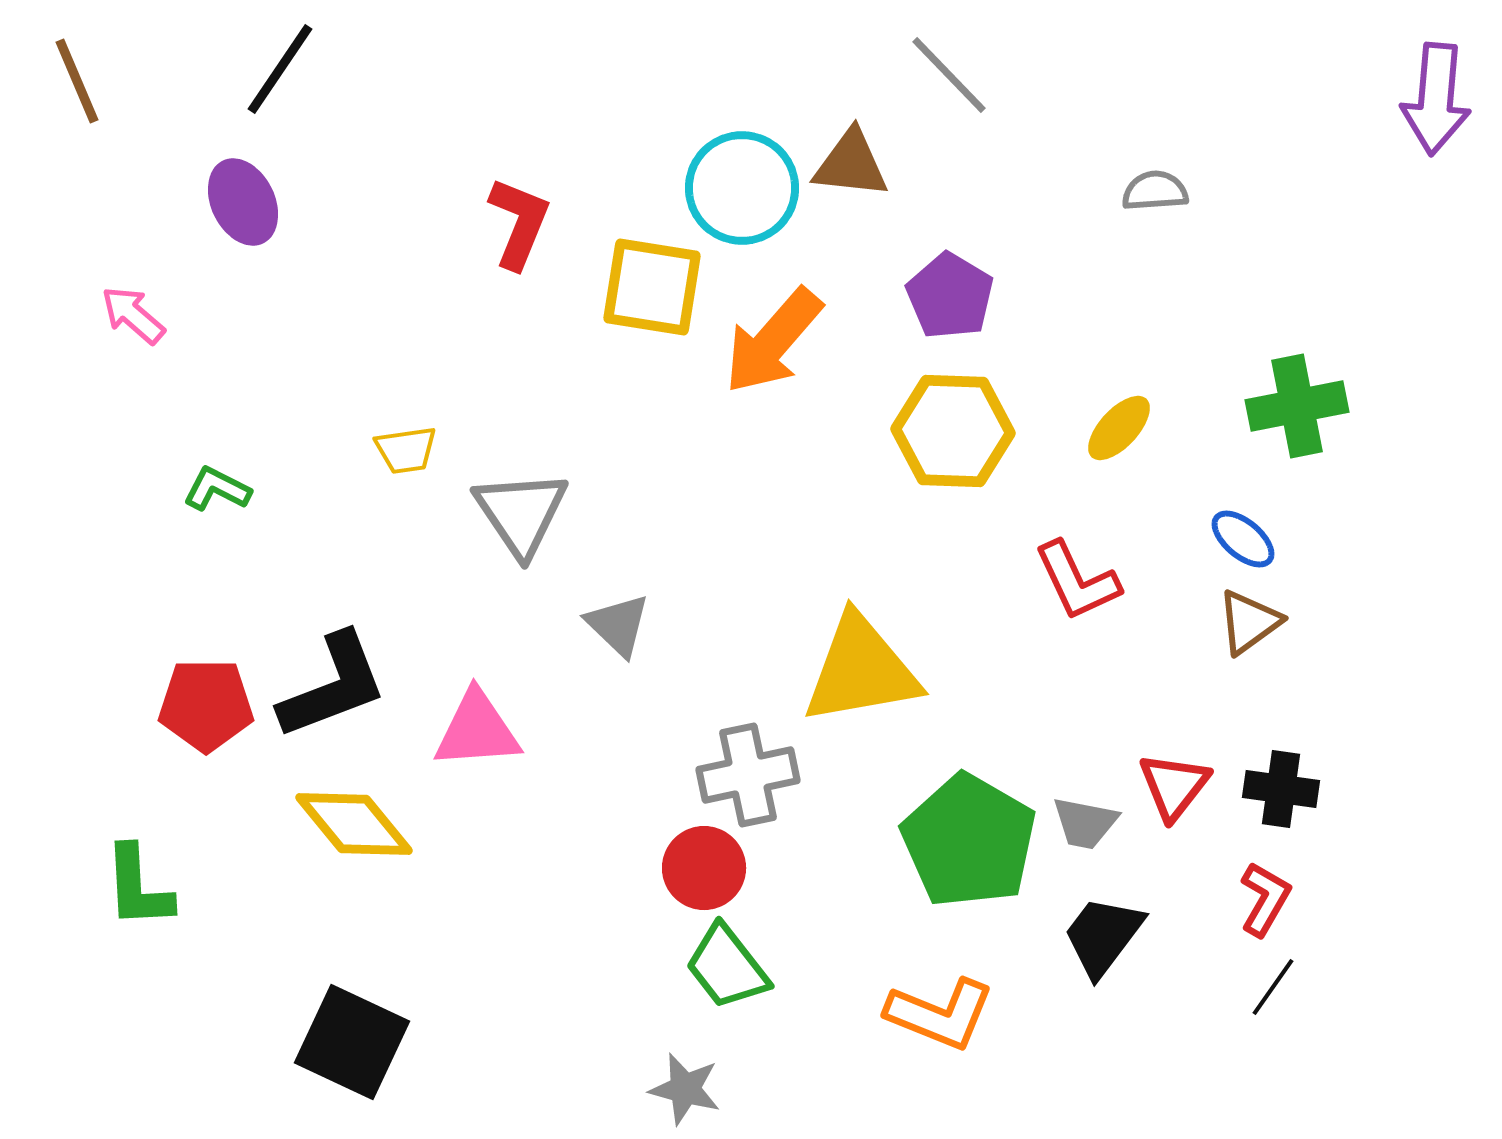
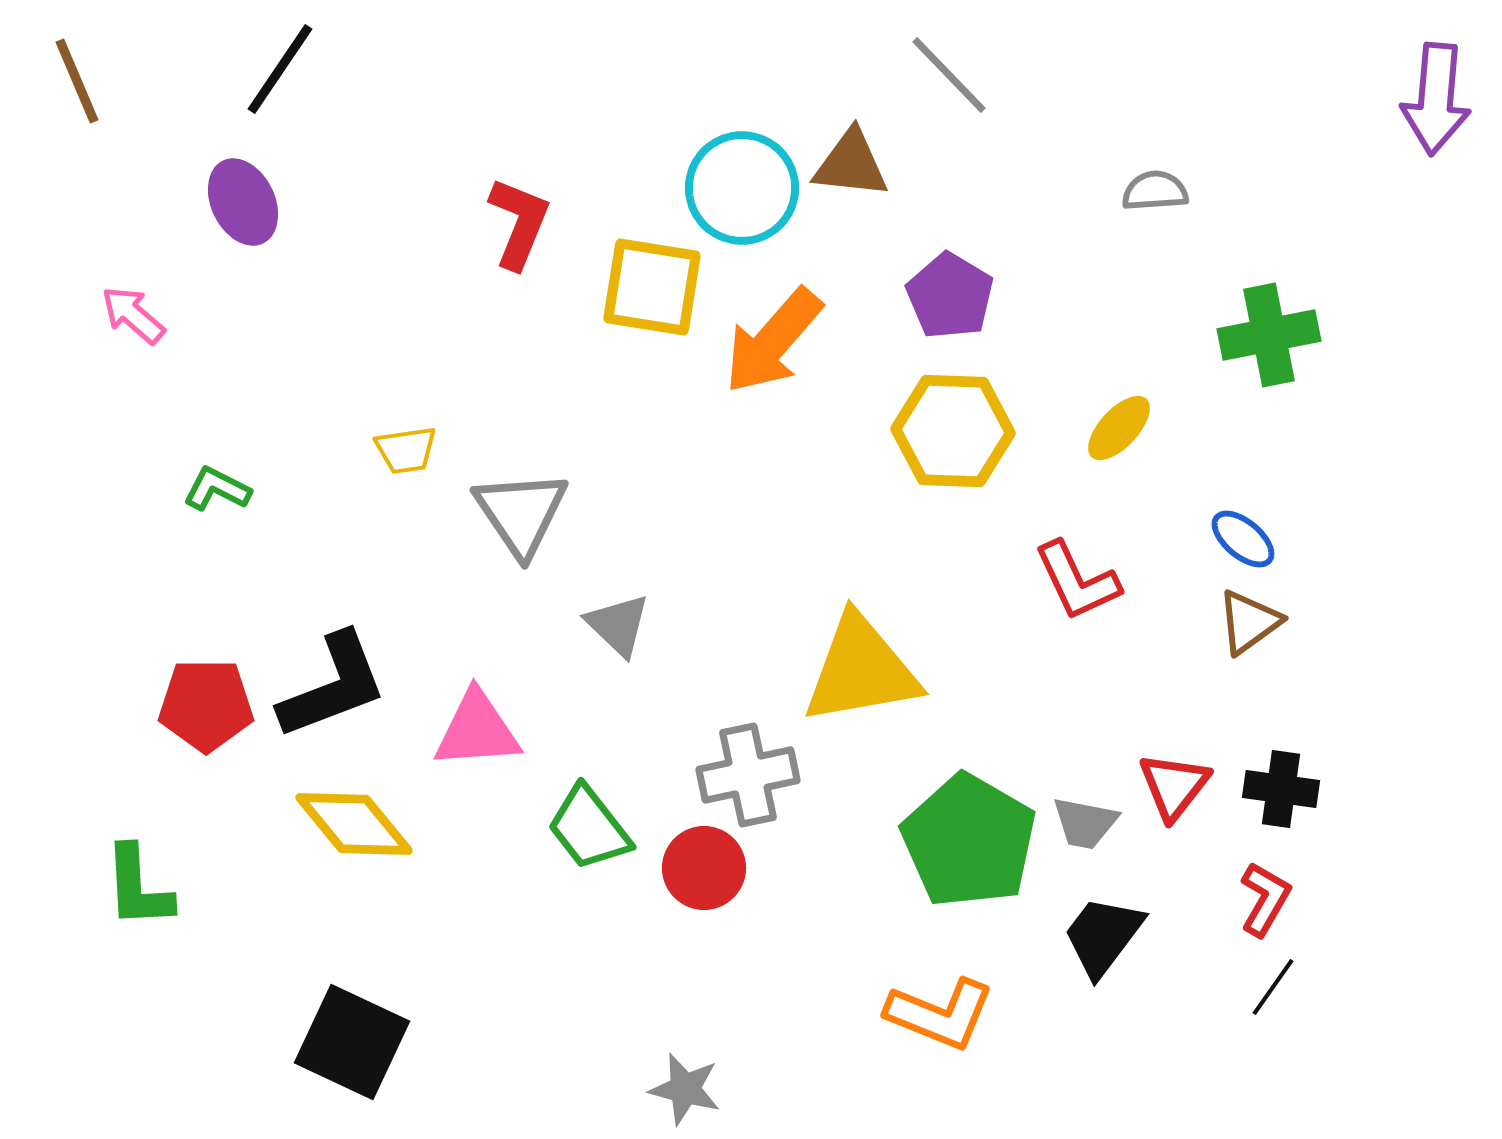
green cross at (1297, 406): moved 28 px left, 71 px up
green trapezoid at (727, 967): moved 138 px left, 139 px up
